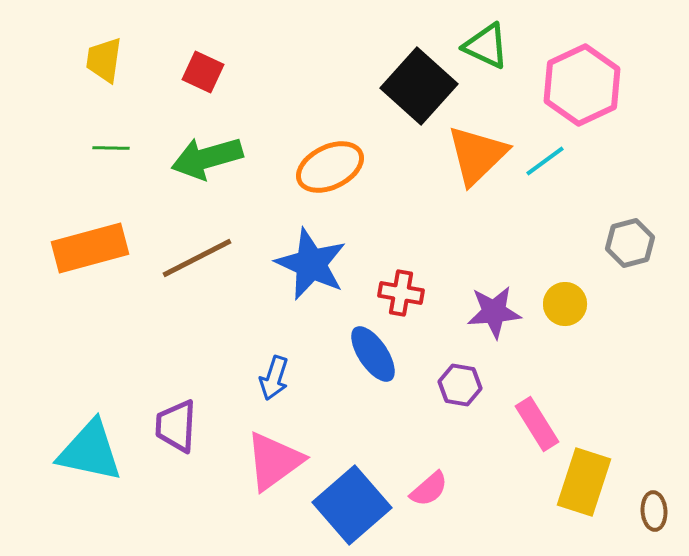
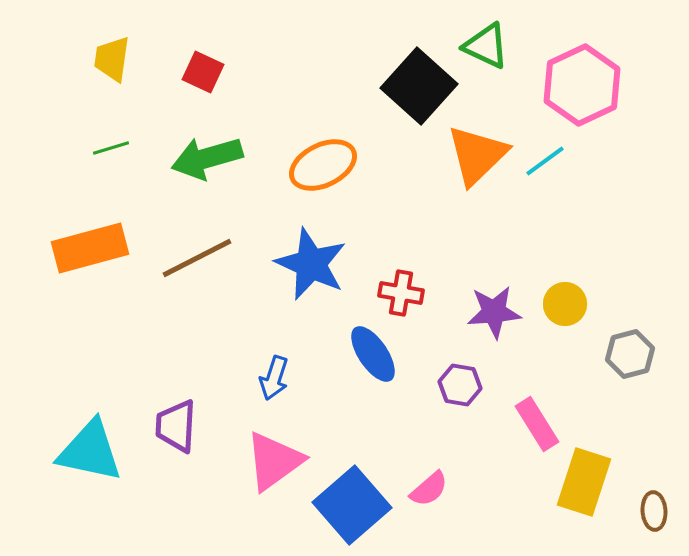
yellow trapezoid: moved 8 px right, 1 px up
green line: rotated 18 degrees counterclockwise
orange ellipse: moved 7 px left, 2 px up
gray hexagon: moved 111 px down
